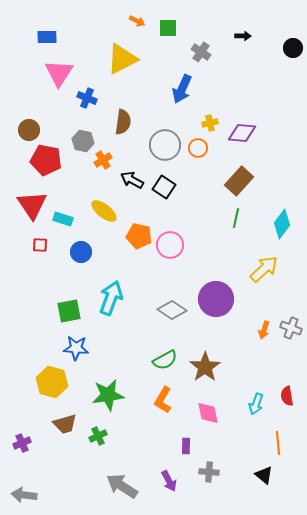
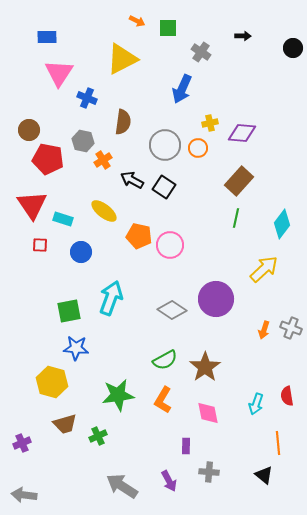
red pentagon at (46, 160): moved 2 px right, 1 px up
green star at (108, 395): moved 10 px right
